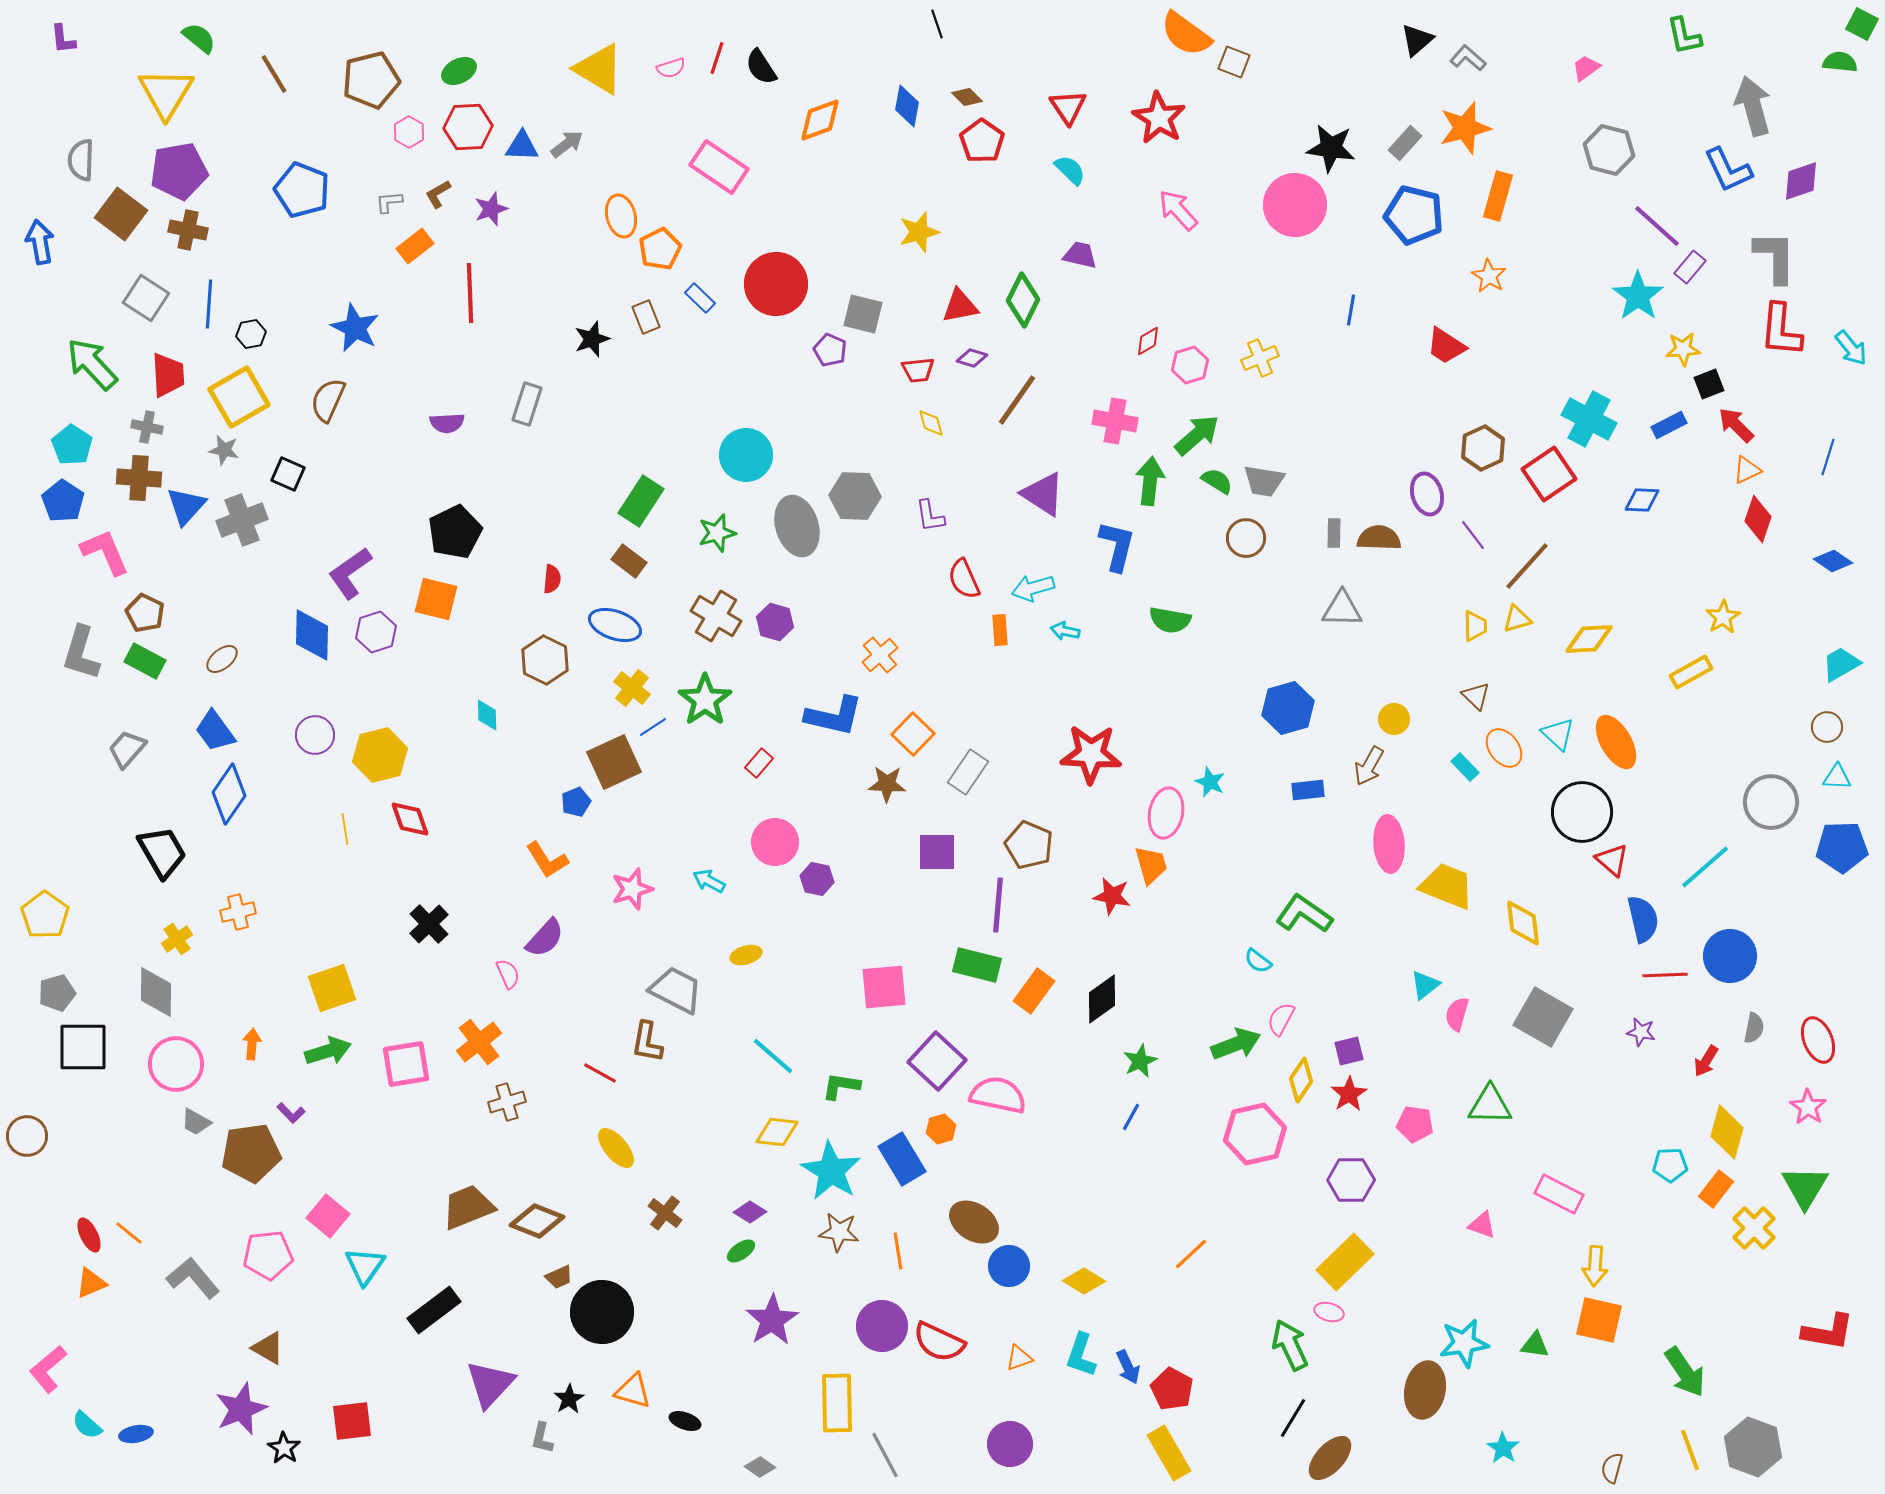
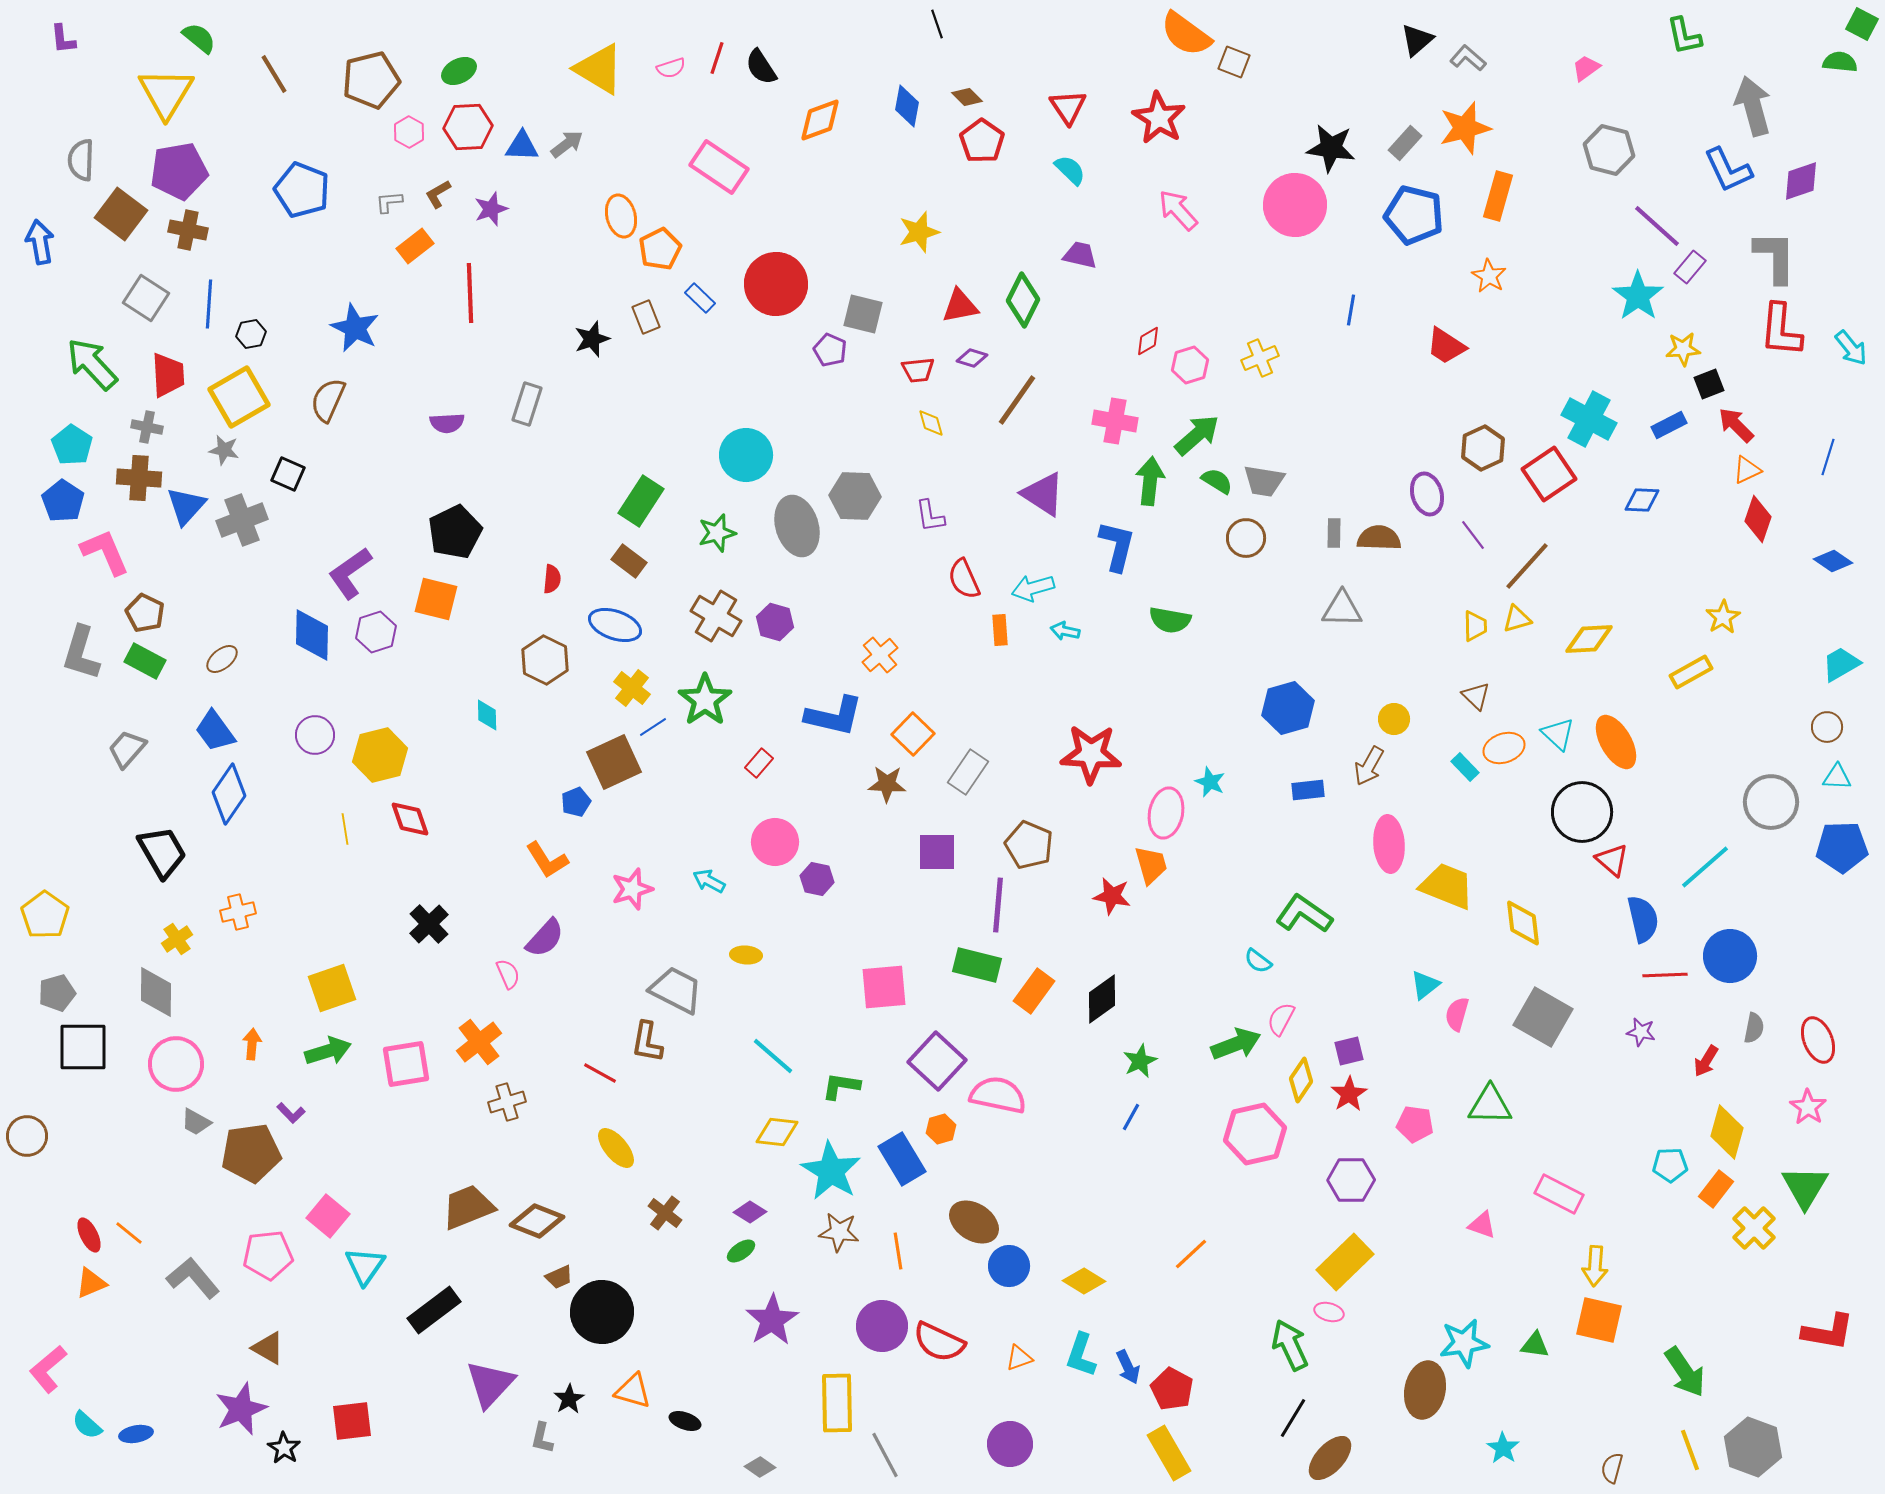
orange ellipse at (1504, 748): rotated 72 degrees counterclockwise
yellow ellipse at (746, 955): rotated 20 degrees clockwise
